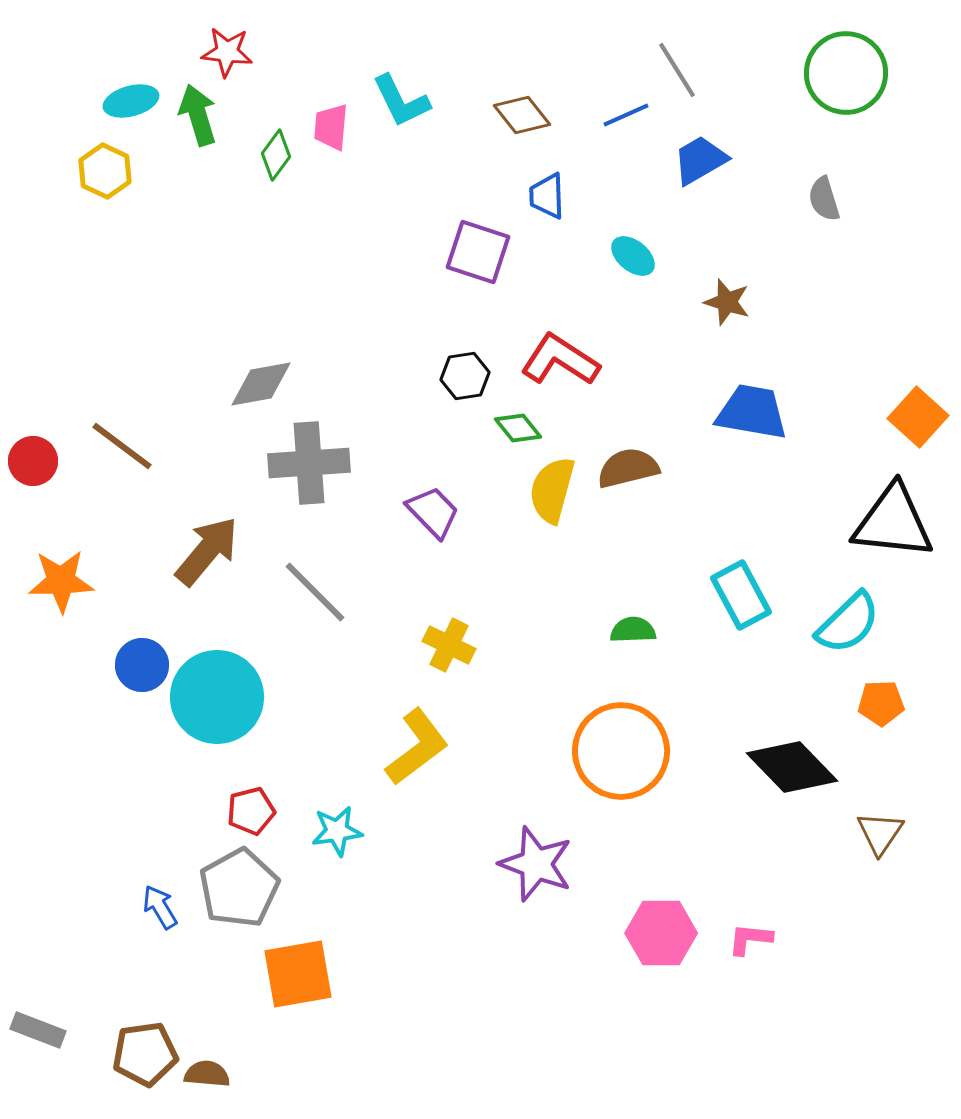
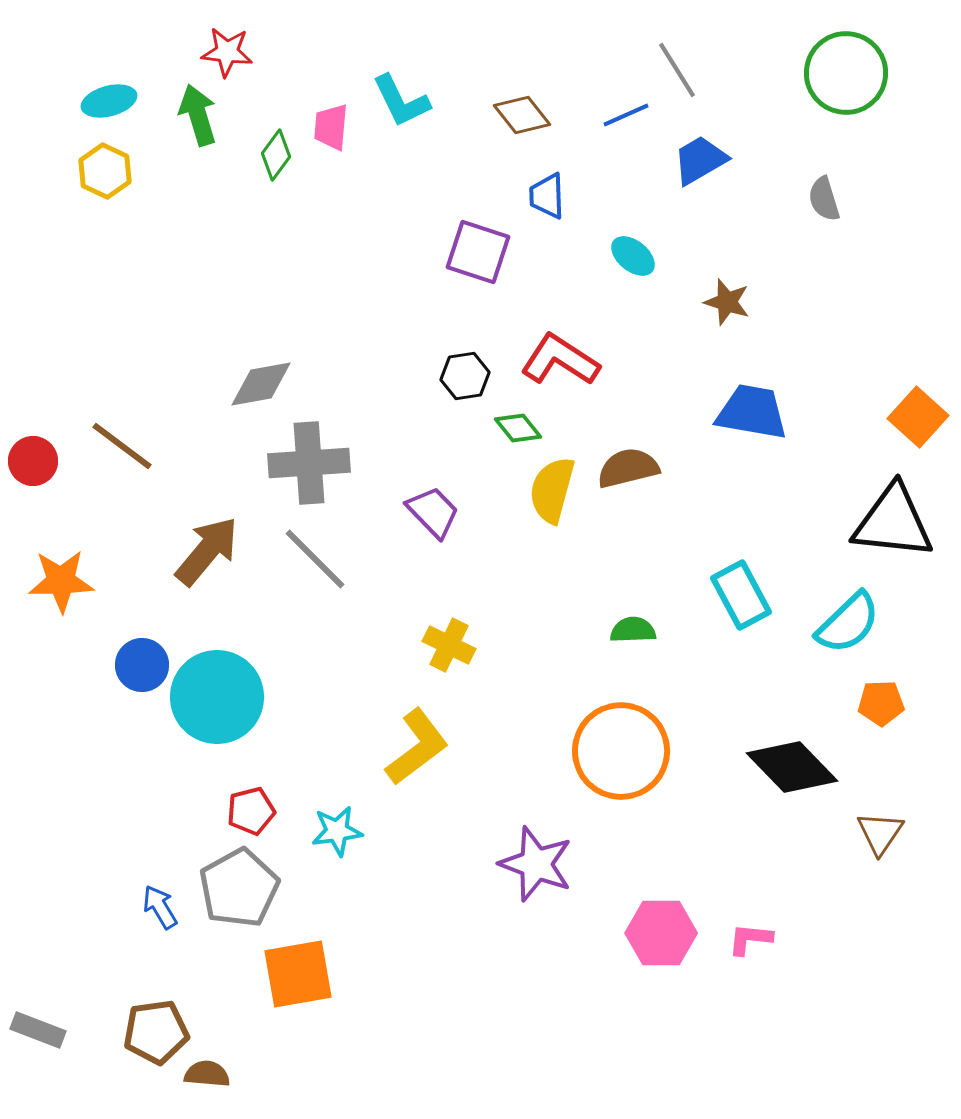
cyan ellipse at (131, 101): moved 22 px left
gray line at (315, 592): moved 33 px up
brown pentagon at (145, 1054): moved 11 px right, 22 px up
